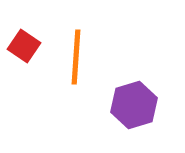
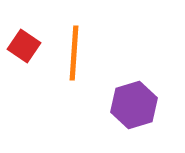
orange line: moved 2 px left, 4 px up
